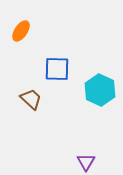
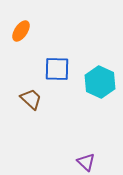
cyan hexagon: moved 8 px up
purple triangle: rotated 18 degrees counterclockwise
